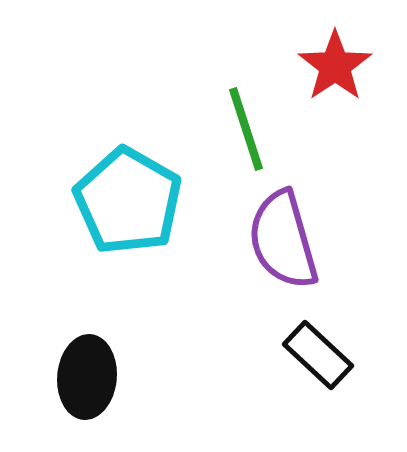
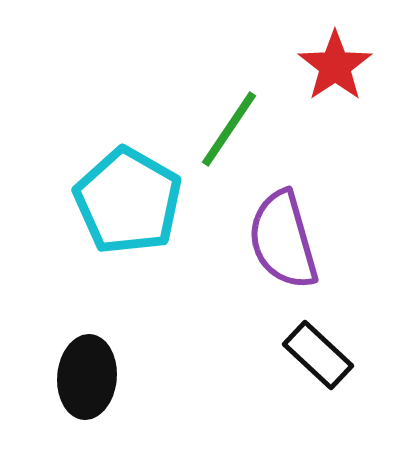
green line: moved 17 px left; rotated 52 degrees clockwise
